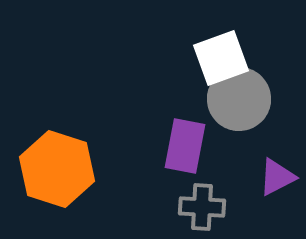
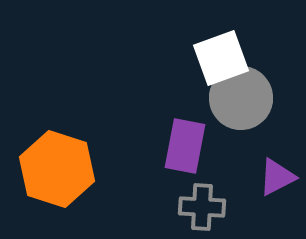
gray circle: moved 2 px right, 1 px up
